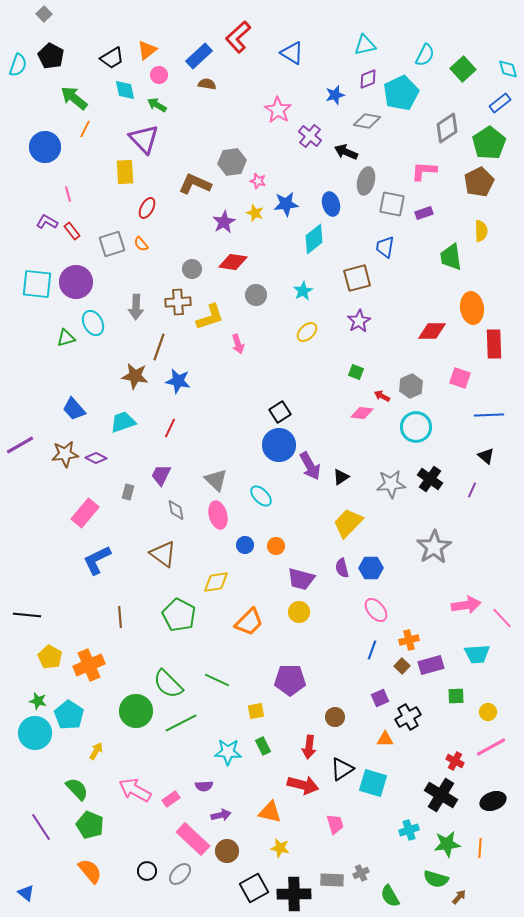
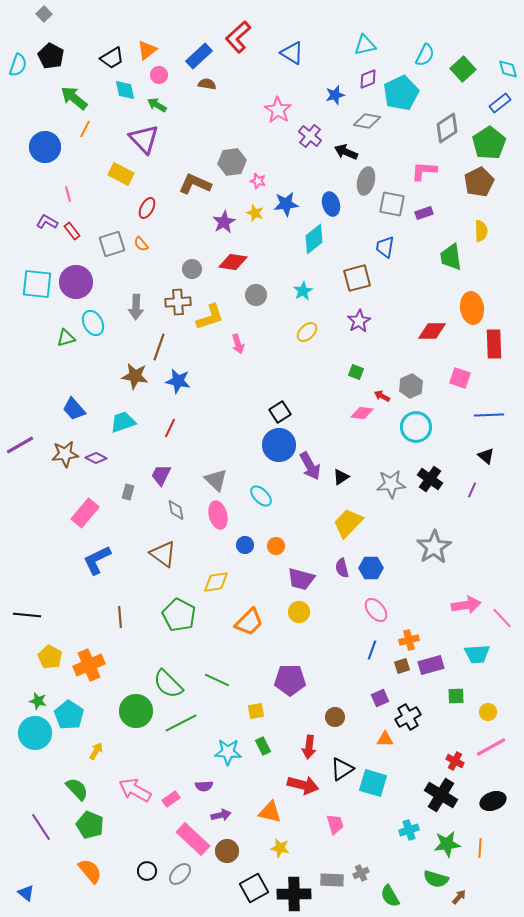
yellow rectangle at (125, 172): moved 4 px left, 2 px down; rotated 60 degrees counterclockwise
brown square at (402, 666): rotated 28 degrees clockwise
